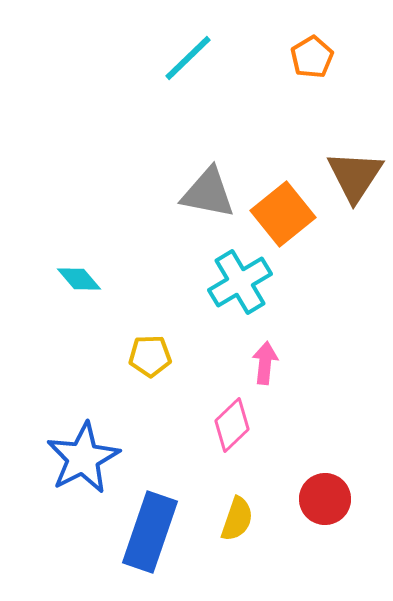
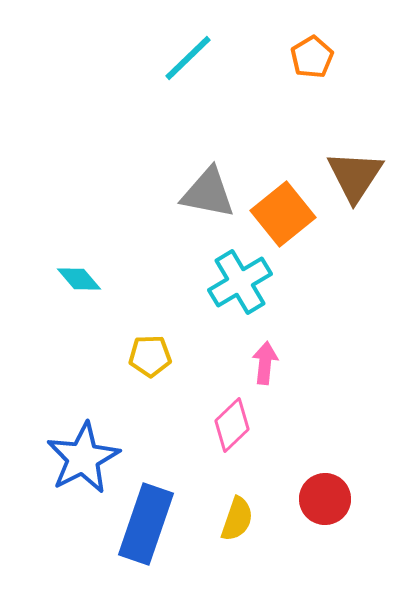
blue rectangle: moved 4 px left, 8 px up
